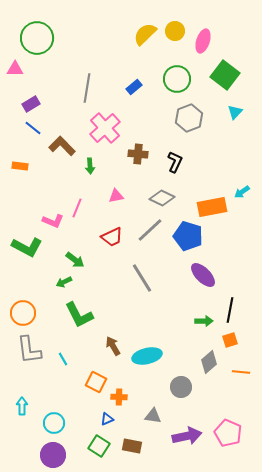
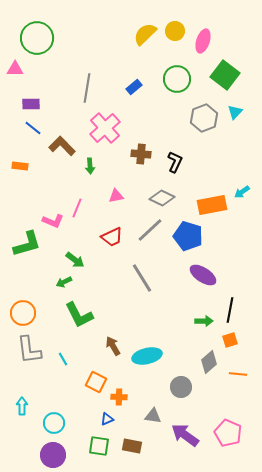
purple rectangle at (31, 104): rotated 30 degrees clockwise
gray hexagon at (189, 118): moved 15 px right
brown cross at (138, 154): moved 3 px right
orange rectangle at (212, 207): moved 2 px up
green L-shape at (27, 247): moved 3 px up; rotated 44 degrees counterclockwise
purple ellipse at (203, 275): rotated 12 degrees counterclockwise
orange line at (241, 372): moved 3 px left, 2 px down
purple arrow at (187, 436): moved 2 px left, 1 px up; rotated 132 degrees counterclockwise
green square at (99, 446): rotated 25 degrees counterclockwise
